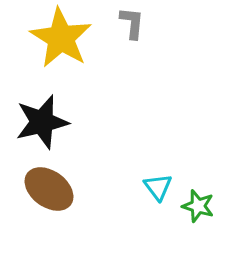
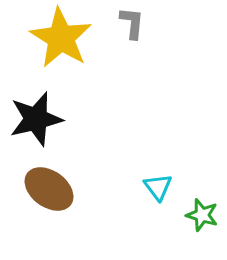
black star: moved 6 px left, 3 px up
green star: moved 4 px right, 9 px down
